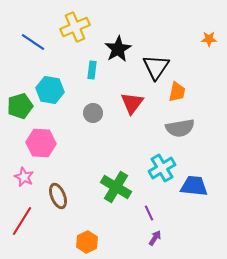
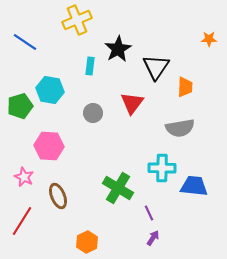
yellow cross: moved 2 px right, 7 px up
blue line: moved 8 px left
cyan rectangle: moved 2 px left, 4 px up
orange trapezoid: moved 8 px right, 5 px up; rotated 10 degrees counterclockwise
pink hexagon: moved 8 px right, 3 px down
cyan cross: rotated 32 degrees clockwise
green cross: moved 2 px right, 1 px down
purple arrow: moved 2 px left
